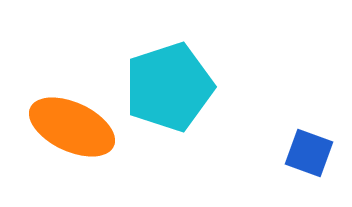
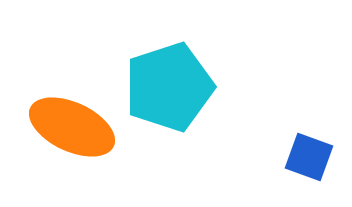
blue square: moved 4 px down
